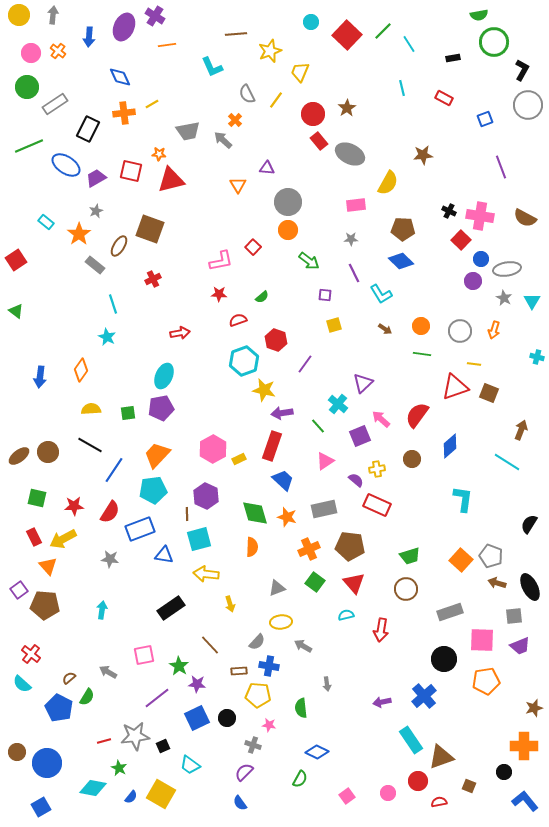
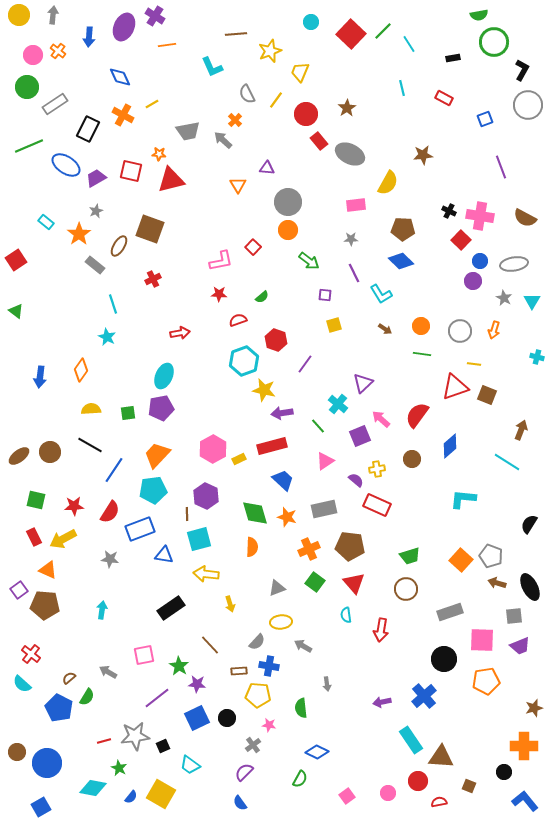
red square at (347, 35): moved 4 px right, 1 px up
pink circle at (31, 53): moved 2 px right, 2 px down
orange cross at (124, 113): moved 1 px left, 2 px down; rotated 35 degrees clockwise
red circle at (313, 114): moved 7 px left
blue circle at (481, 259): moved 1 px left, 2 px down
gray ellipse at (507, 269): moved 7 px right, 5 px up
brown square at (489, 393): moved 2 px left, 2 px down
red rectangle at (272, 446): rotated 56 degrees clockwise
brown circle at (48, 452): moved 2 px right
green square at (37, 498): moved 1 px left, 2 px down
cyan L-shape at (463, 499): rotated 92 degrees counterclockwise
orange triangle at (48, 566): moved 4 px down; rotated 24 degrees counterclockwise
cyan semicircle at (346, 615): rotated 84 degrees counterclockwise
gray cross at (253, 745): rotated 35 degrees clockwise
brown triangle at (441, 757): rotated 24 degrees clockwise
